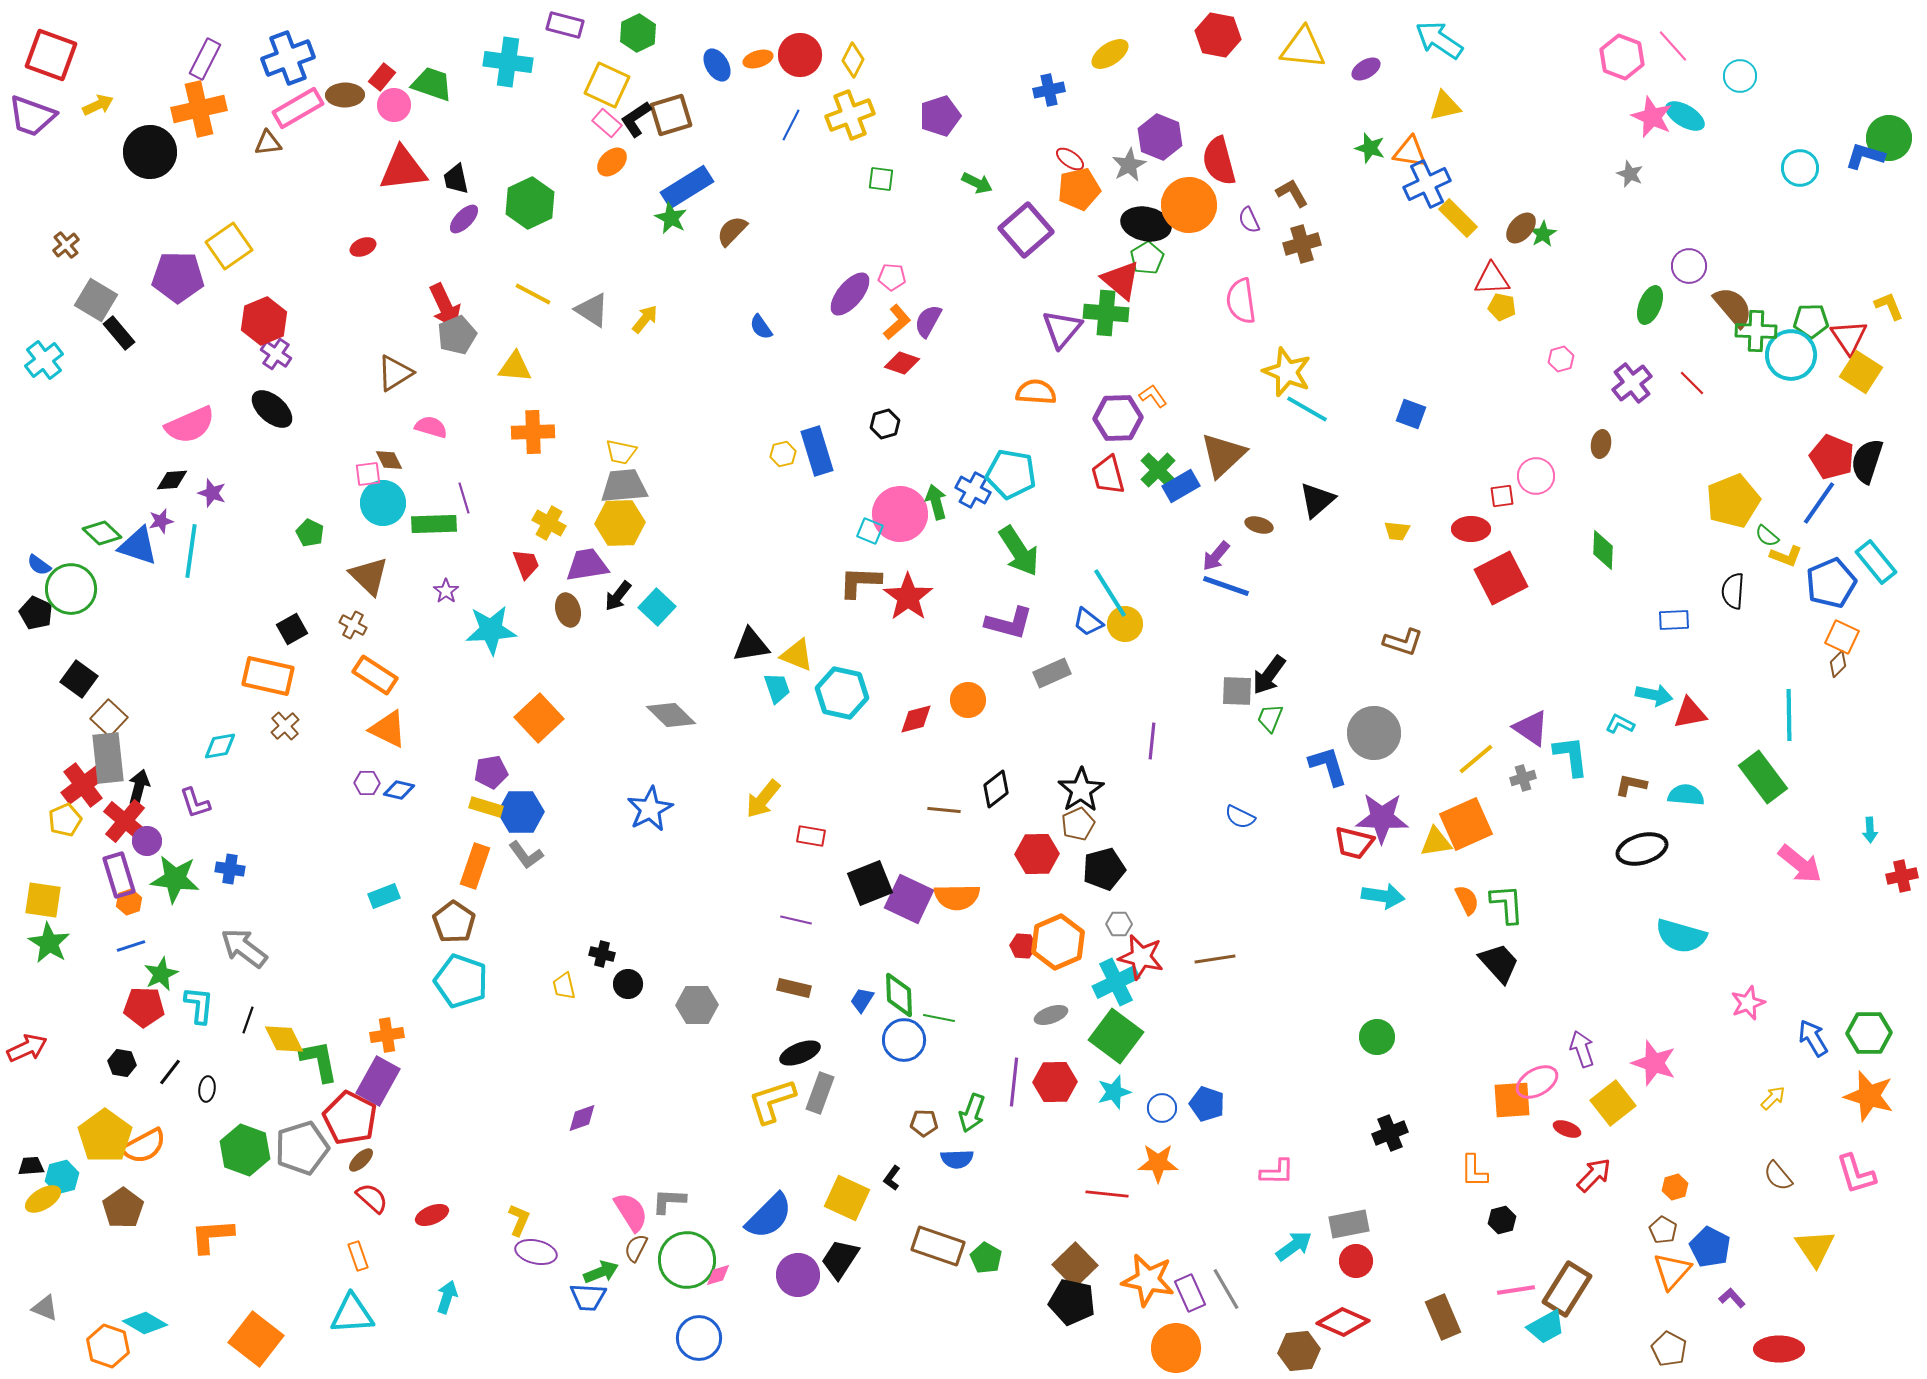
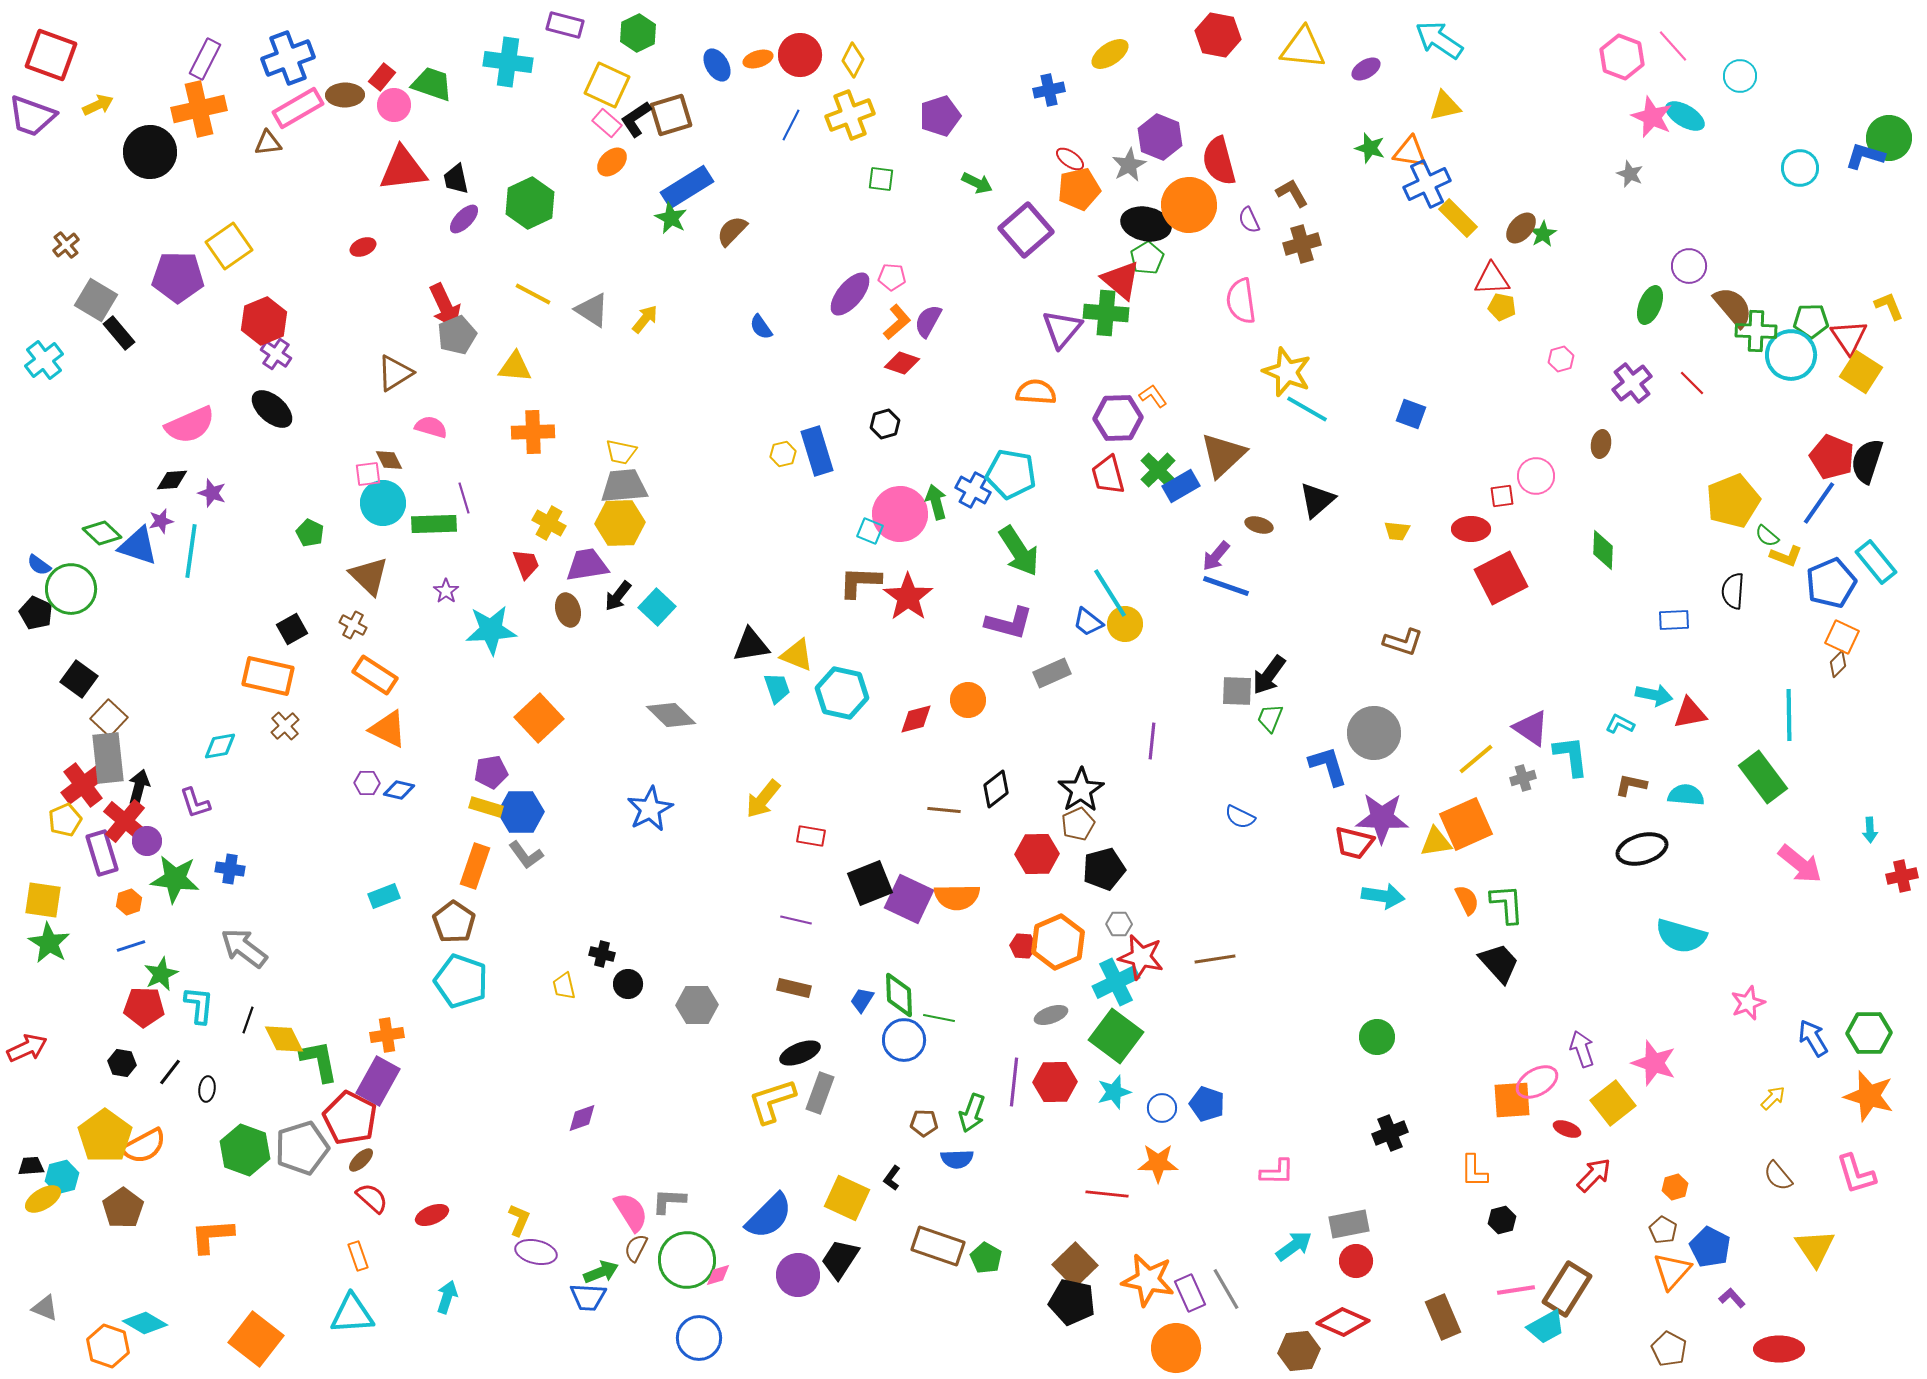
purple rectangle at (119, 875): moved 17 px left, 22 px up
